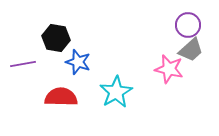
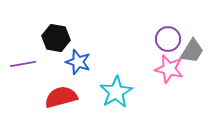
purple circle: moved 20 px left, 14 px down
gray trapezoid: moved 1 px right, 1 px down; rotated 16 degrees counterclockwise
red semicircle: rotated 16 degrees counterclockwise
